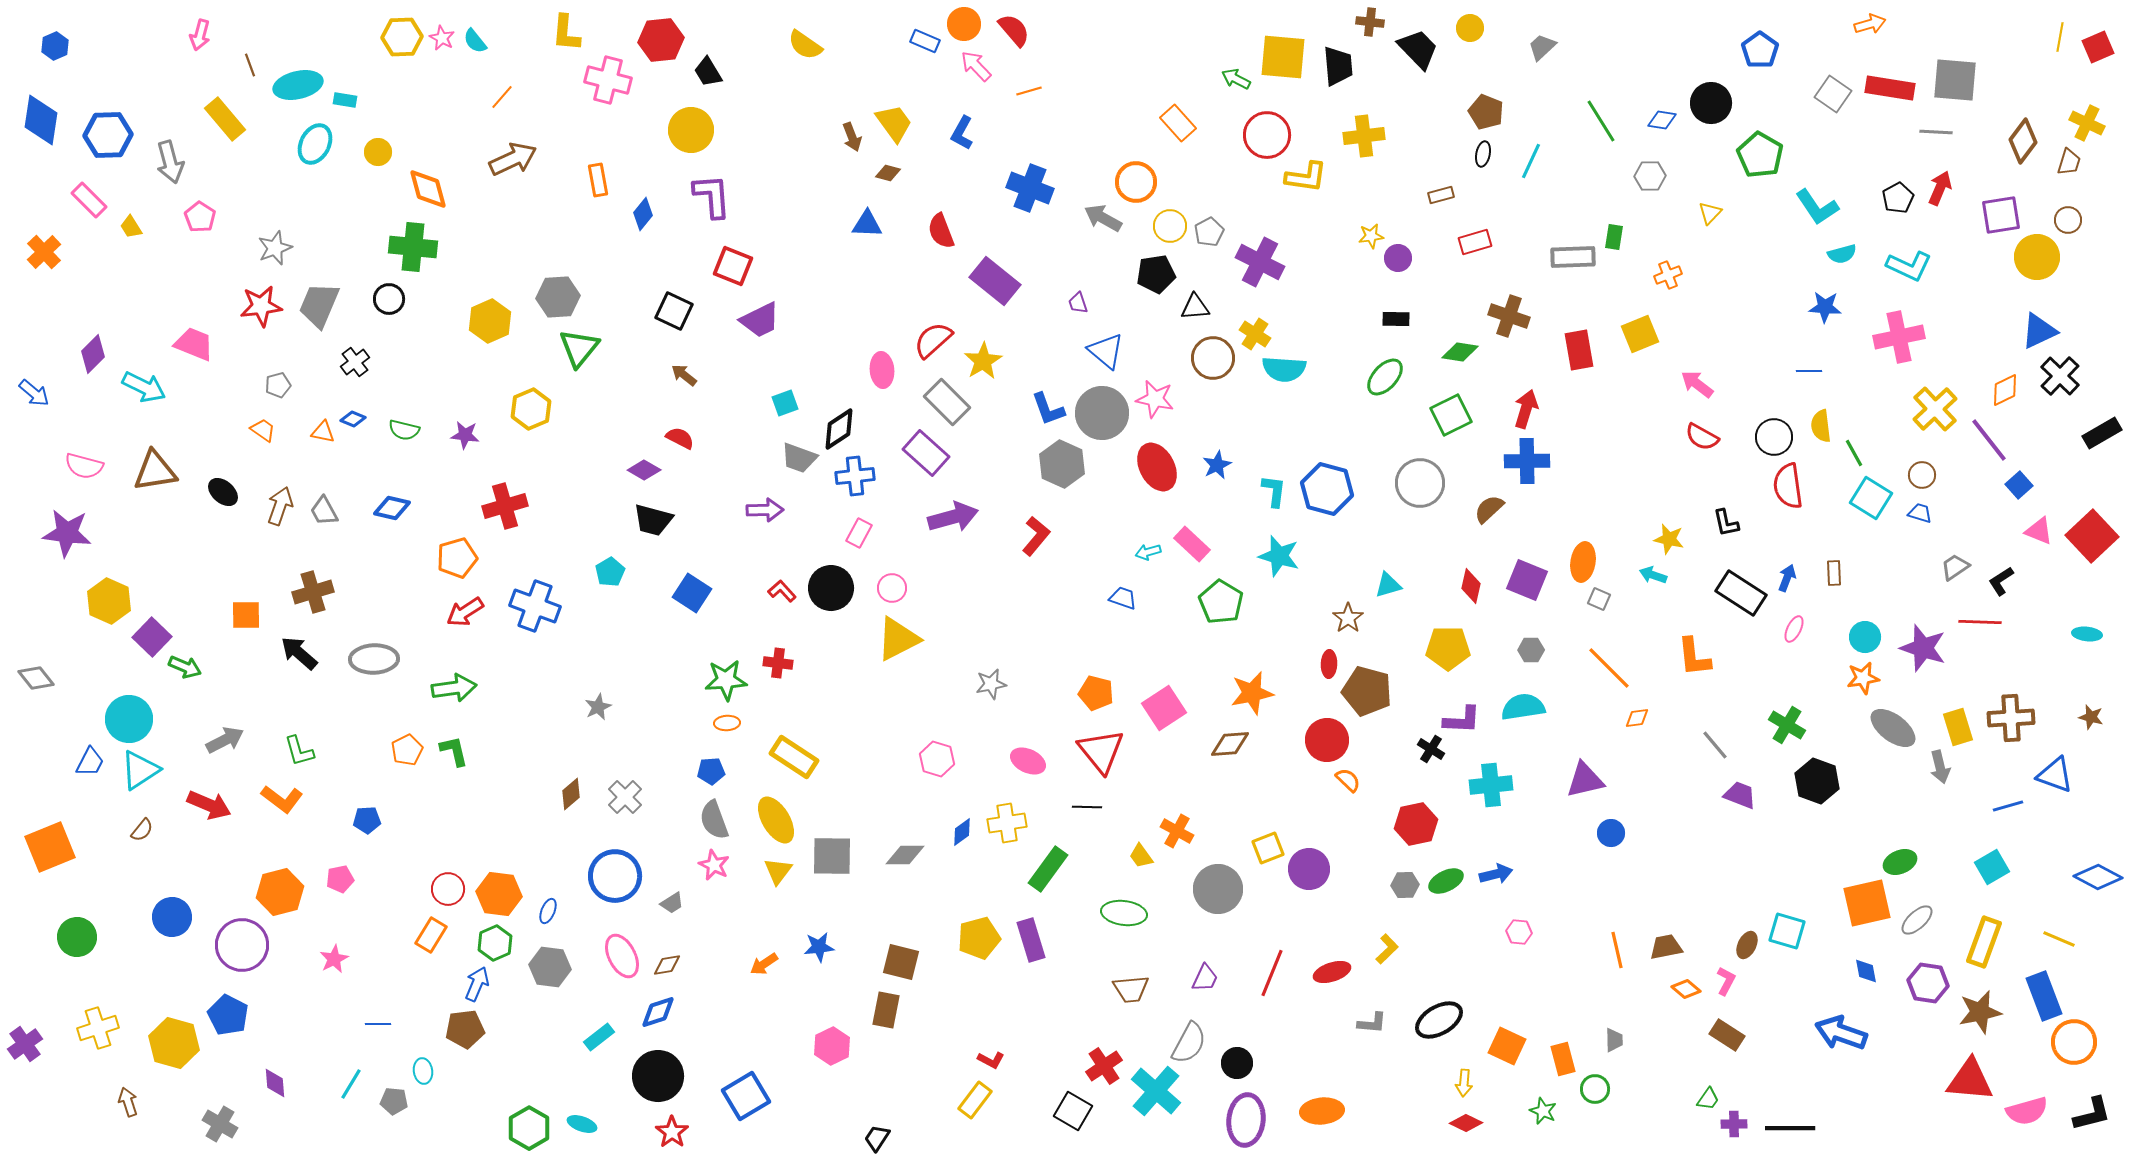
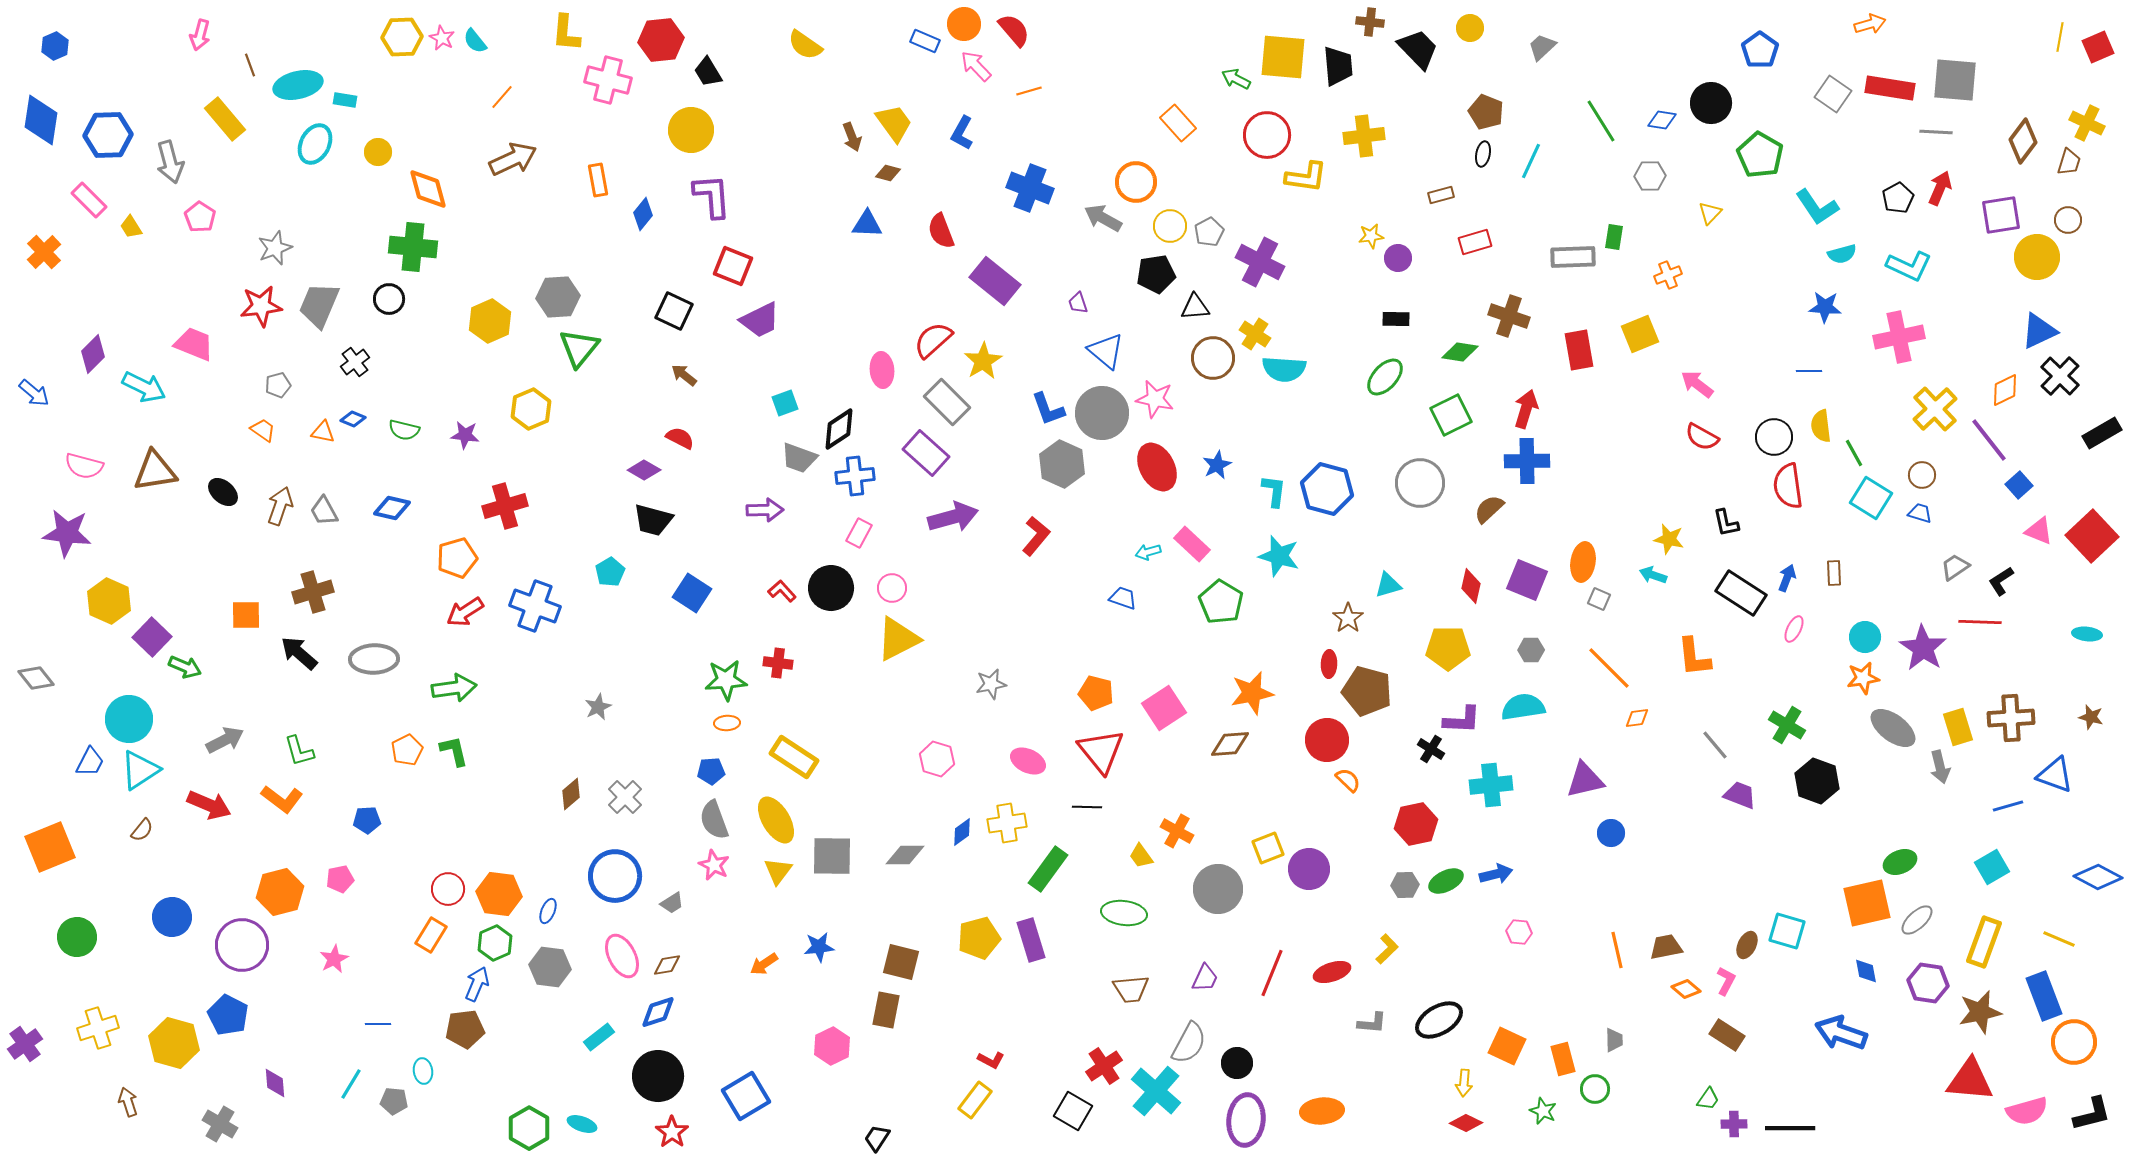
purple star at (1923, 648): rotated 15 degrees clockwise
